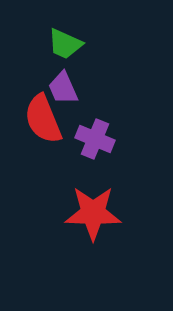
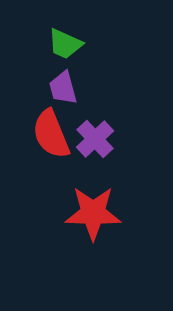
purple trapezoid: rotated 9 degrees clockwise
red semicircle: moved 8 px right, 15 px down
purple cross: rotated 24 degrees clockwise
